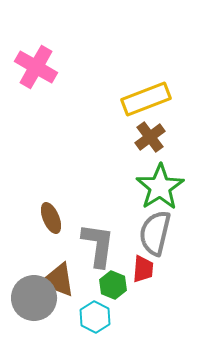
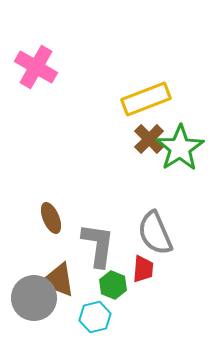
brown cross: moved 1 px left, 2 px down; rotated 8 degrees counterclockwise
green star: moved 20 px right, 39 px up
gray semicircle: rotated 36 degrees counterclockwise
cyan hexagon: rotated 20 degrees clockwise
